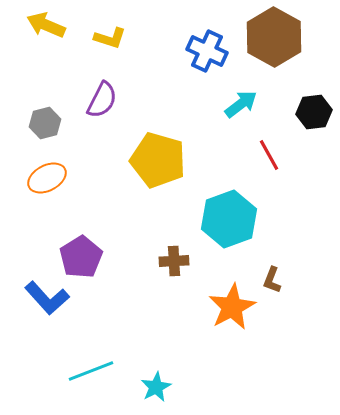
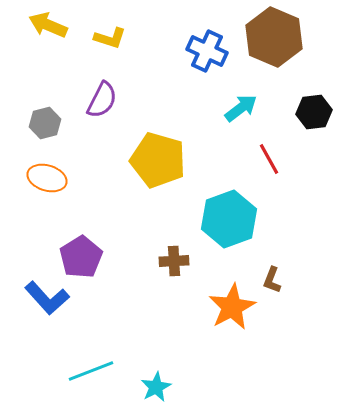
yellow arrow: moved 2 px right
brown hexagon: rotated 6 degrees counterclockwise
cyan arrow: moved 4 px down
red line: moved 4 px down
orange ellipse: rotated 45 degrees clockwise
